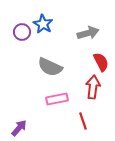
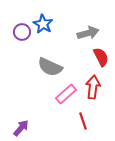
red semicircle: moved 5 px up
pink rectangle: moved 9 px right, 5 px up; rotated 30 degrees counterclockwise
purple arrow: moved 2 px right
